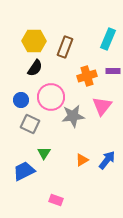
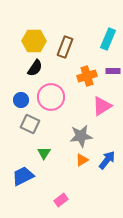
pink triangle: rotated 20 degrees clockwise
gray star: moved 8 px right, 20 px down
blue trapezoid: moved 1 px left, 5 px down
pink rectangle: moved 5 px right; rotated 56 degrees counterclockwise
